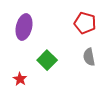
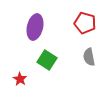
purple ellipse: moved 11 px right
green square: rotated 12 degrees counterclockwise
